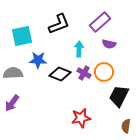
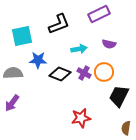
purple rectangle: moved 1 px left, 8 px up; rotated 15 degrees clockwise
cyan arrow: rotated 77 degrees clockwise
brown semicircle: moved 2 px down
